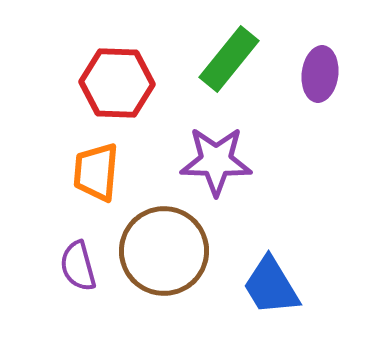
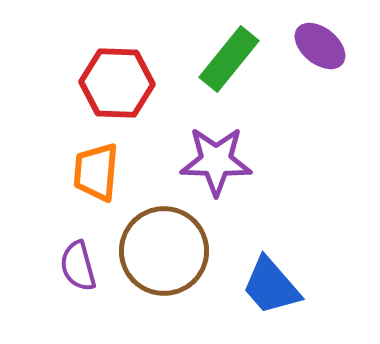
purple ellipse: moved 28 px up; rotated 58 degrees counterclockwise
blue trapezoid: rotated 10 degrees counterclockwise
